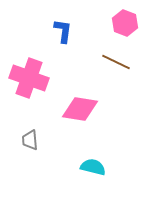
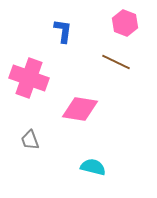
gray trapezoid: rotated 15 degrees counterclockwise
